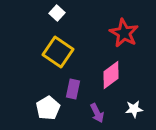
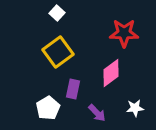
red star: rotated 28 degrees counterclockwise
yellow square: rotated 20 degrees clockwise
pink diamond: moved 2 px up
white star: moved 1 px right, 1 px up
purple arrow: rotated 18 degrees counterclockwise
